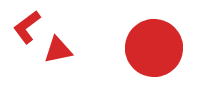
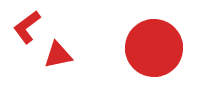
red triangle: moved 5 px down
